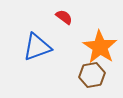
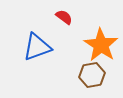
orange star: moved 1 px right, 2 px up
